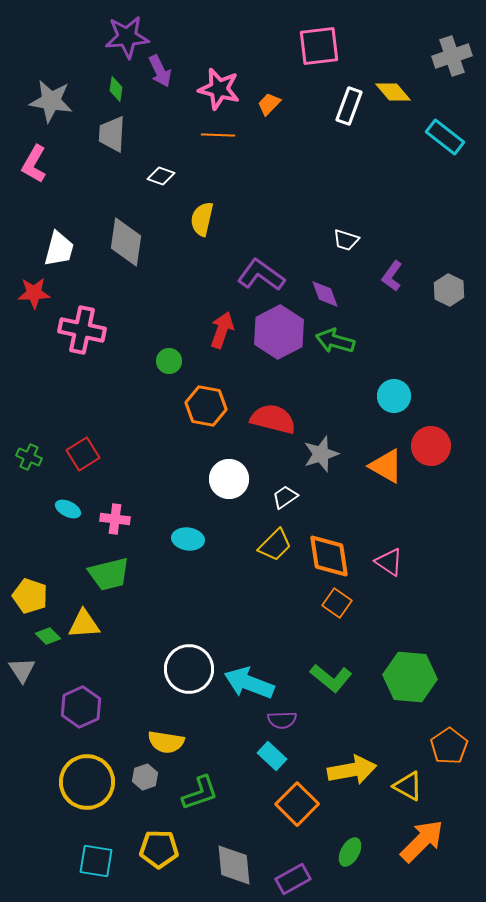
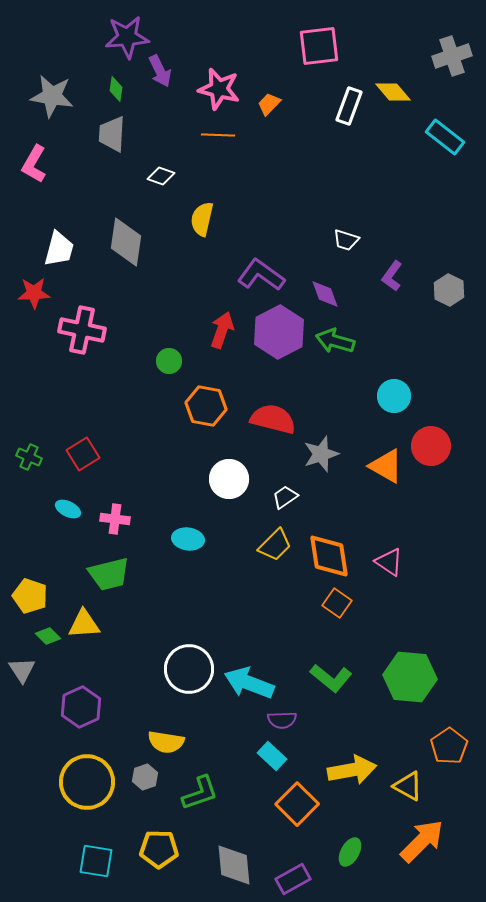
gray star at (51, 101): moved 1 px right, 5 px up
